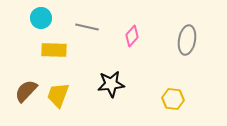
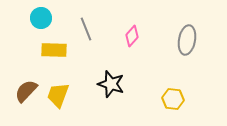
gray line: moved 1 px left, 2 px down; rotated 55 degrees clockwise
black star: rotated 24 degrees clockwise
